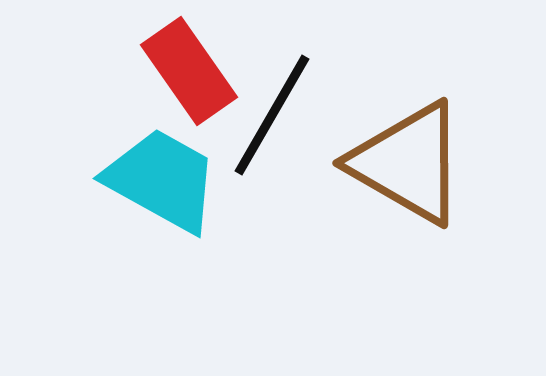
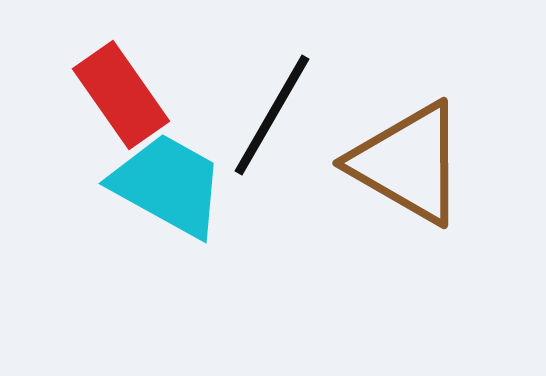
red rectangle: moved 68 px left, 24 px down
cyan trapezoid: moved 6 px right, 5 px down
